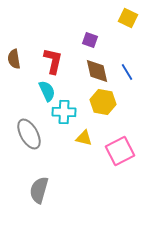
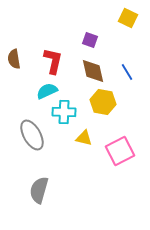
brown diamond: moved 4 px left
cyan semicircle: rotated 90 degrees counterclockwise
gray ellipse: moved 3 px right, 1 px down
